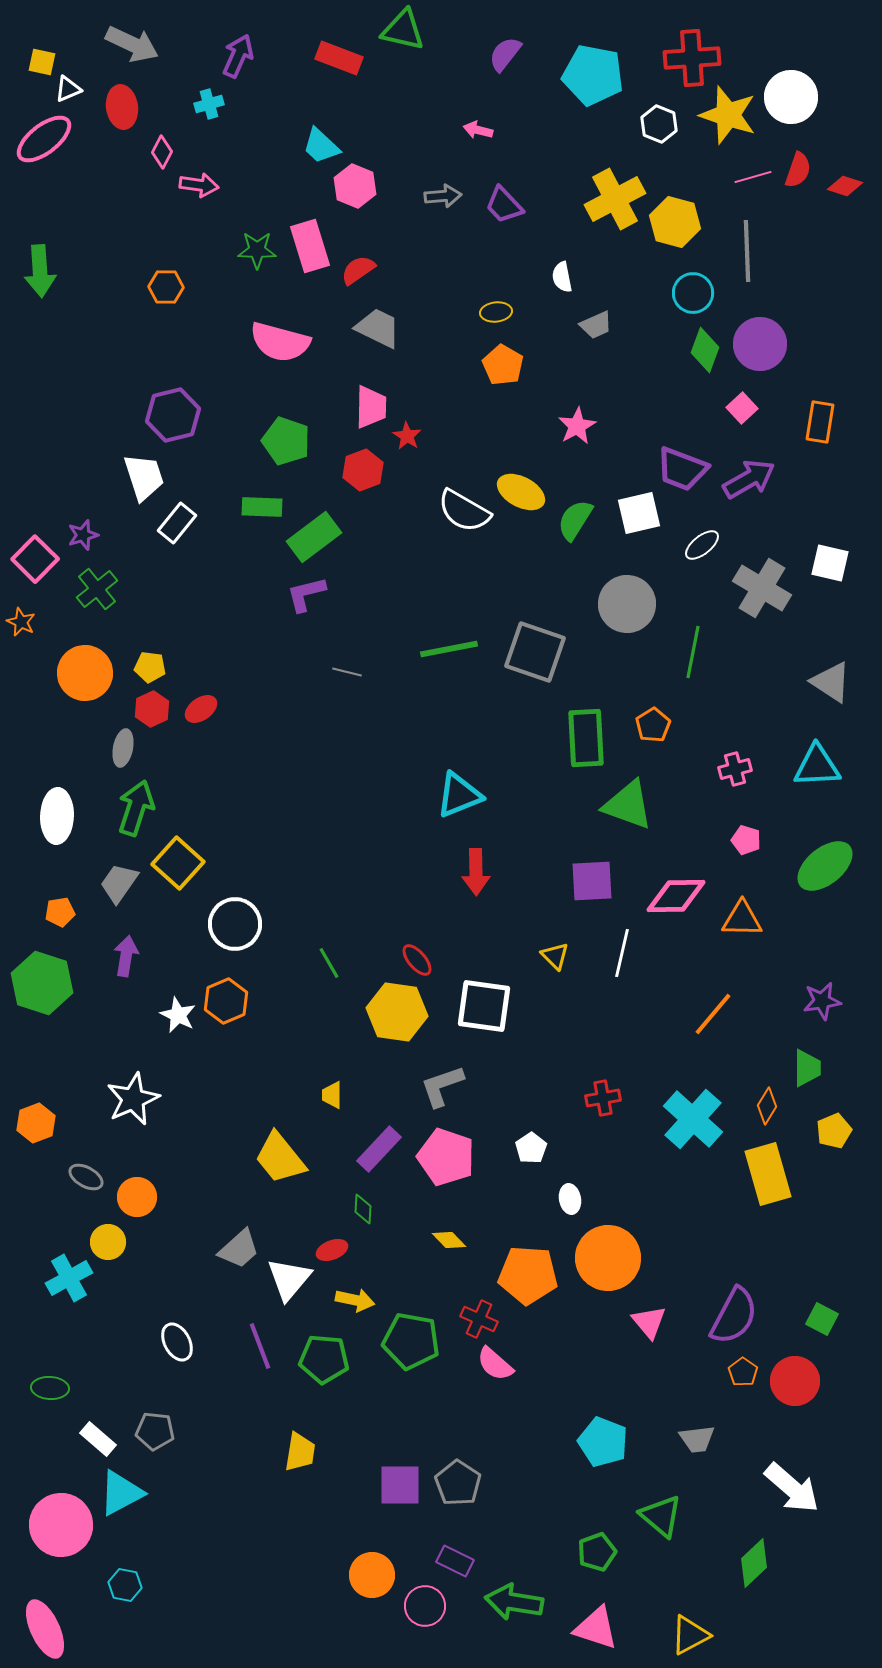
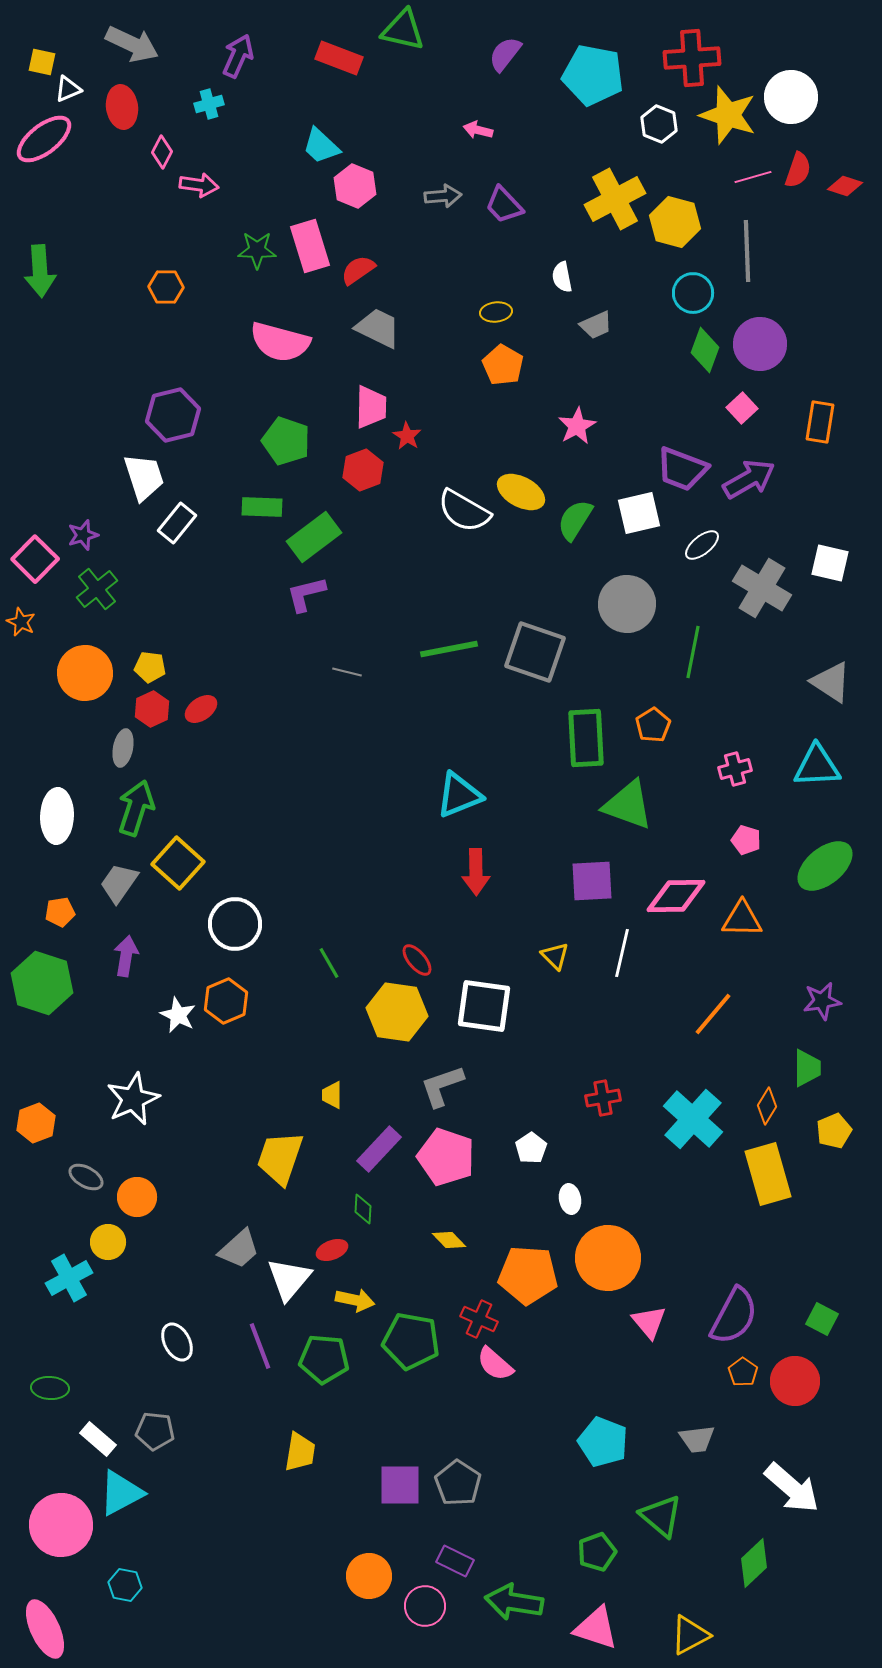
yellow trapezoid at (280, 1158): rotated 58 degrees clockwise
orange circle at (372, 1575): moved 3 px left, 1 px down
